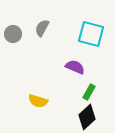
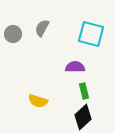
purple semicircle: rotated 24 degrees counterclockwise
green rectangle: moved 5 px left, 1 px up; rotated 42 degrees counterclockwise
black diamond: moved 4 px left
